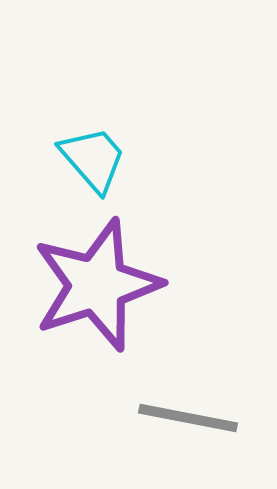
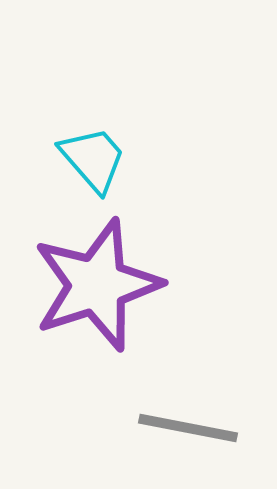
gray line: moved 10 px down
